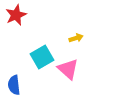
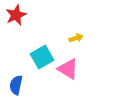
pink triangle: rotated 10 degrees counterclockwise
blue semicircle: moved 2 px right; rotated 18 degrees clockwise
